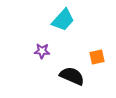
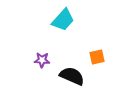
purple star: moved 9 px down
